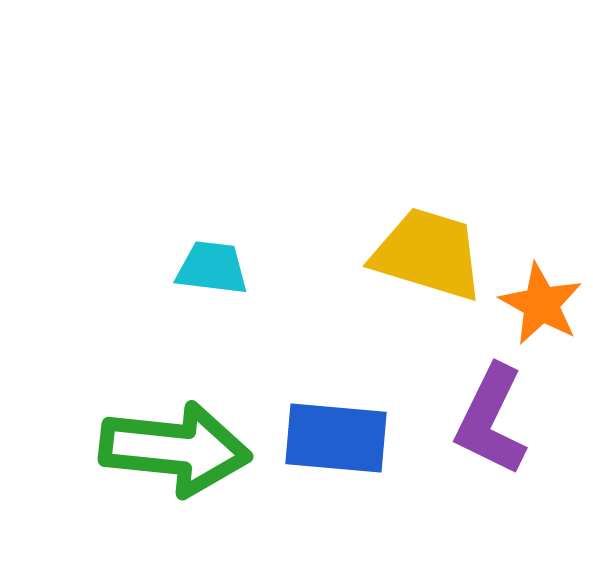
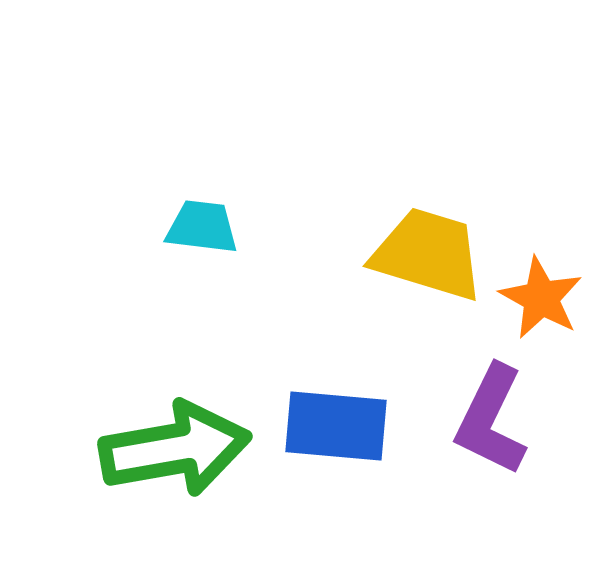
cyan trapezoid: moved 10 px left, 41 px up
orange star: moved 6 px up
blue rectangle: moved 12 px up
green arrow: rotated 16 degrees counterclockwise
